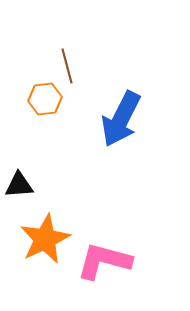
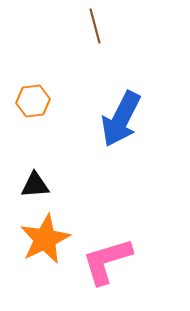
brown line: moved 28 px right, 40 px up
orange hexagon: moved 12 px left, 2 px down
black triangle: moved 16 px right
pink L-shape: moved 3 px right; rotated 32 degrees counterclockwise
